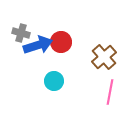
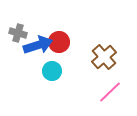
gray cross: moved 3 px left
red circle: moved 2 px left
cyan circle: moved 2 px left, 10 px up
pink line: rotated 35 degrees clockwise
